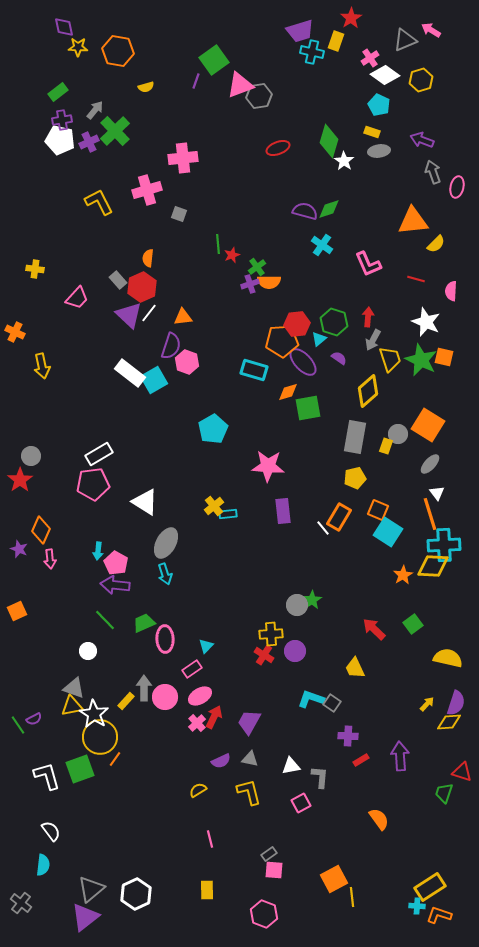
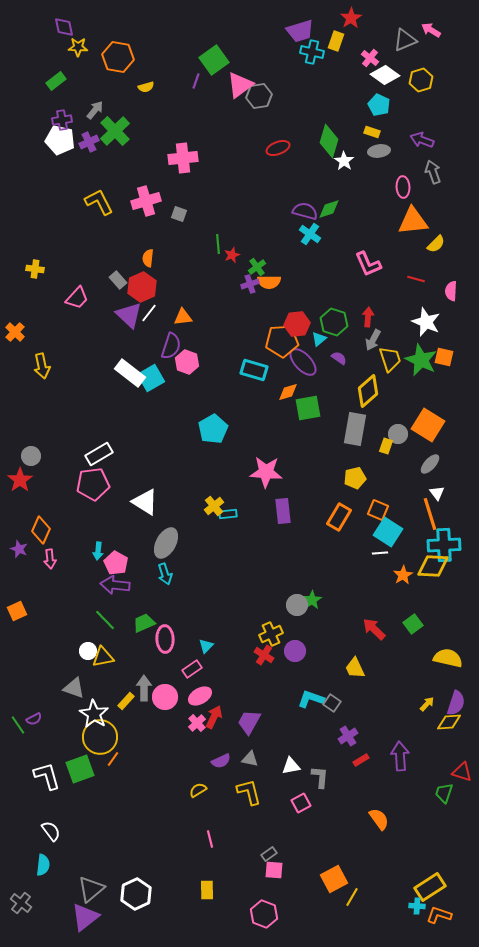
orange hexagon at (118, 51): moved 6 px down
pink cross at (370, 58): rotated 18 degrees counterclockwise
pink triangle at (240, 85): rotated 16 degrees counterclockwise
green rectangle at (58, 92): moved 2 px left, 11 px up
pink ellipse at (457, 187): moved 54 px left; rotated 15 degrees counterclockwise
pink cross at (147, 190): moved 1 px left, 11 px down
cyan cross at (322, 245): moved 12 px left, 11 px up
orange cross at (15, 332): rotated 18 degrees clockwise
cyan square at (154, 380): moved 3 px left, 2 px up
gray rectangle at (355, 437): moved 8 px up
pink star at (268, 466): moved 2 px left, 6 px down
white line at (323, 528): moved 57 px right, 25 px down; rotated 56 degrees counterclockwise
yellow cross at (271, 634): rotated 20 degrees counterclockwise
yellow triangle at (72, 706): moved 31 px right, 49 px up
purple cross at (348, 736): rotated 36 degrees counterclockwise
orange line at (115, 759): moved 2 px left
yellow line at (352, 897): rotated 36 degrees clockwise
